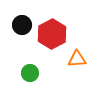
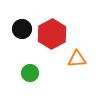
black circle: moved 4 px down
